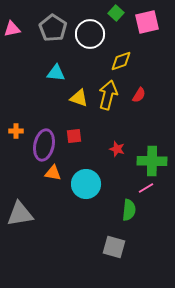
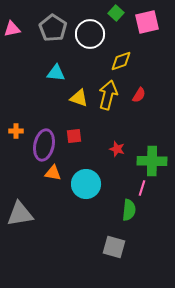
pink line: moved 4 px left; rotated 42 degrees counterclockwise
